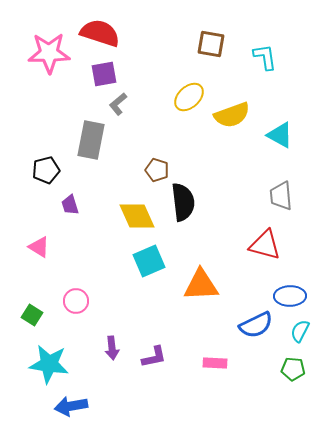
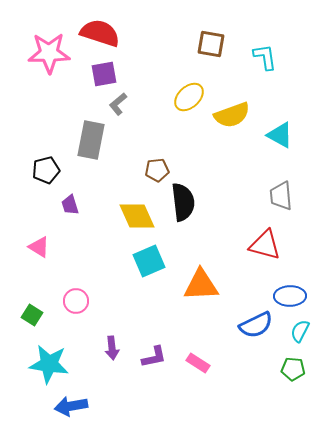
brown pentagon: rotated 25 degrees counterclockwise
pink rectangle: moved 17 px left; rotated 30 degrees clockwise
